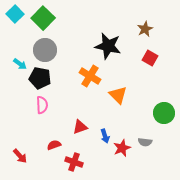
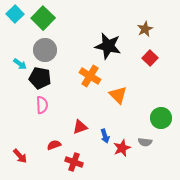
red square: rotated 14 degrees clockwise
green circle: moved 3 px left, 5 px down
